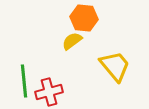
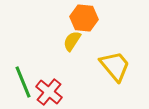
yellow semicircle: rotated 20 degrees counterclockwise
green line: moved 1 px left, 1 px down; rotated 16 degrees counterclockwise
red cross: rotated 36 degrees counterclockwise
